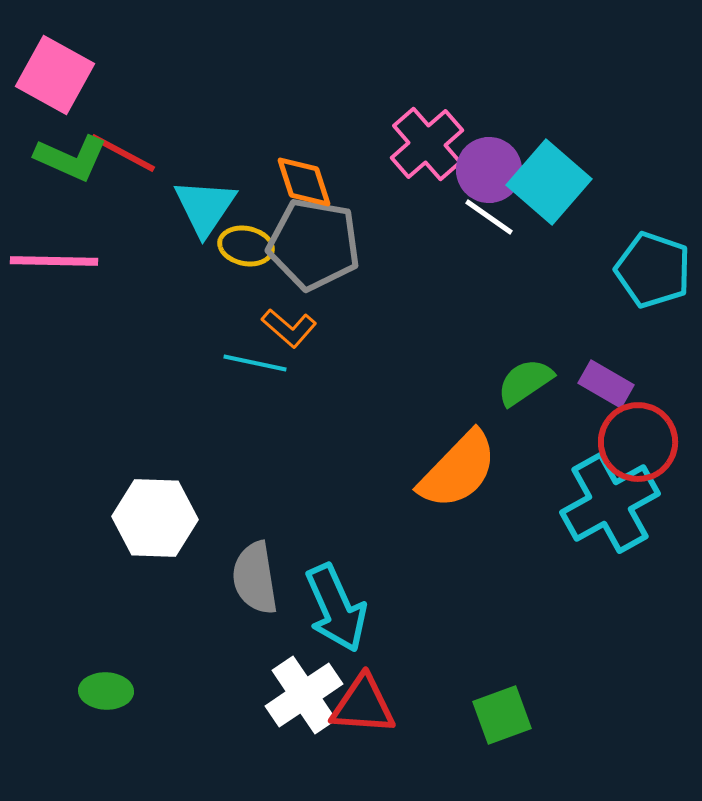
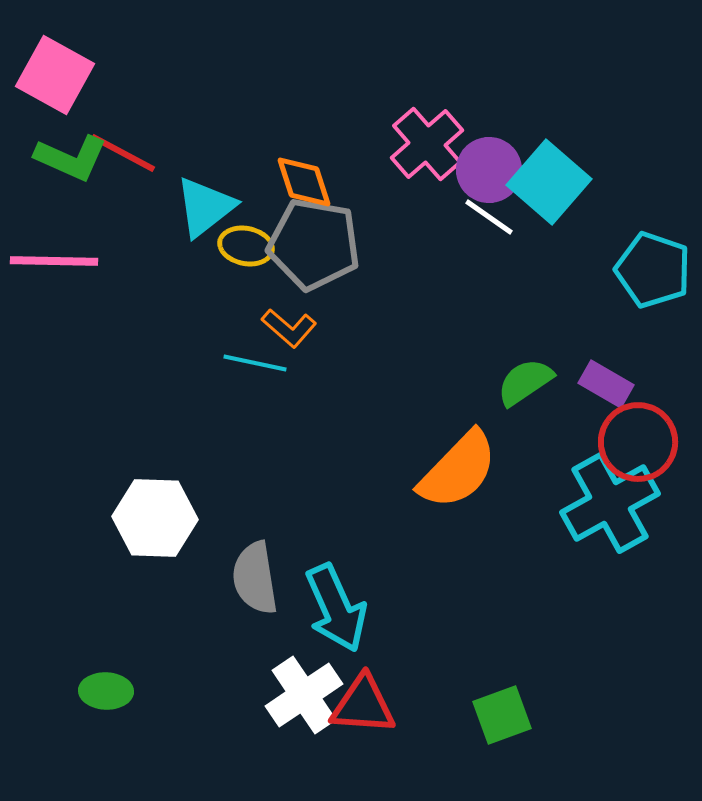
cyan triangle: rotated 18 degrees clockwise
